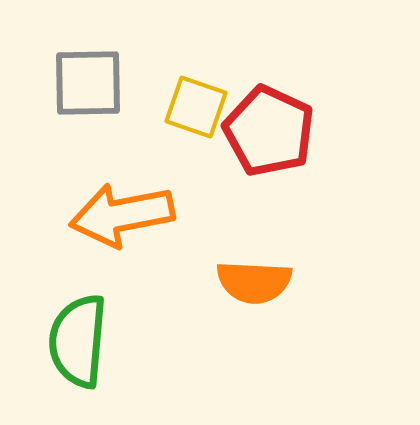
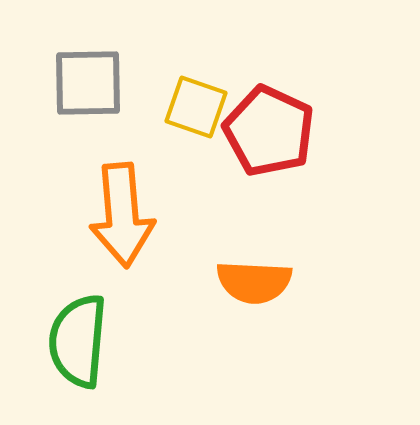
orange arrow: rotated 84 degrees counterclockwise
